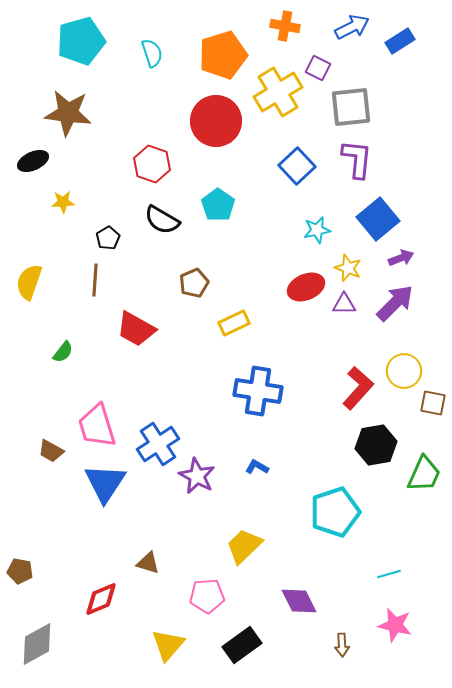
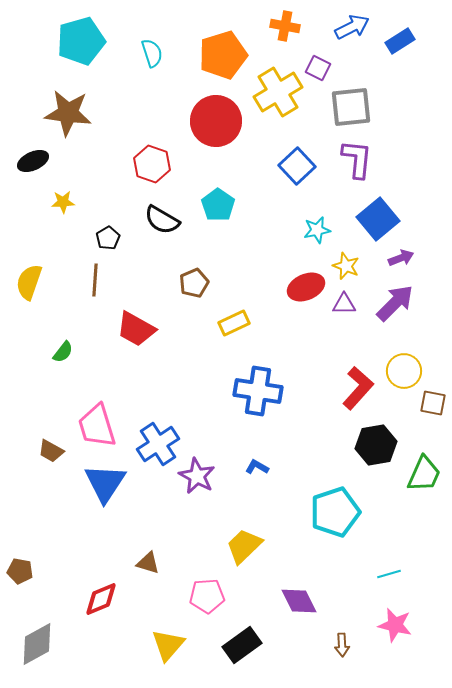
yellow star at (348, 268): moved 2 px left, 2 px up
